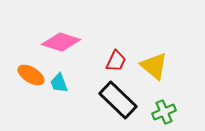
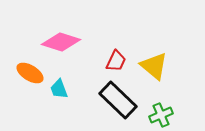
orange ellipse: moved 1 px left, 2 px up
cyan trapezoid: moved 6 px down
green cross: moved 3 px left, 3 px down
